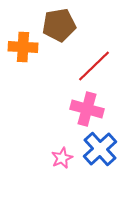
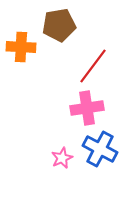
orange cross: moved 2 px left
red line: moved 1 px left; rotated 9 degrees counterclockwise
pink cross: moved 1 px up; rotated 24 degrees counterclockwise
blue cross: rotated 20 degrees counterclockwise
